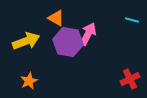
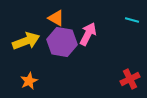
purple hexagon: moved 6 px left
